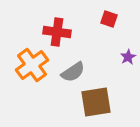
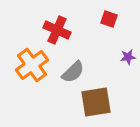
red cross: moved 2 px up; rotated 16 degrees clockwise
purple star: rotated 21 degrees clockwise
gray semicircle: rotated 10 degrees counterclockwise
